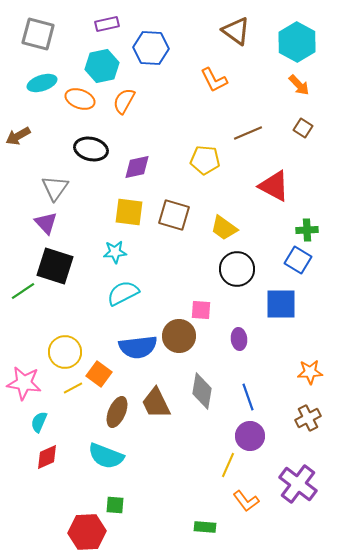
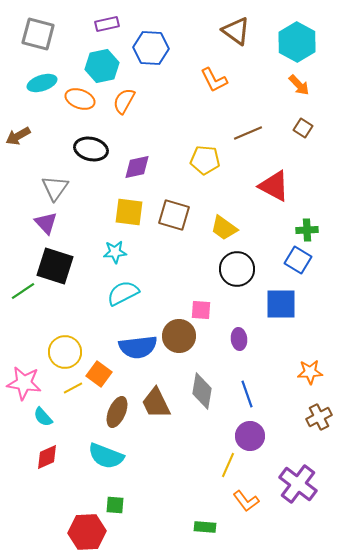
blue line at (248, 397): moved 1 px left, 3 px up
brown cross at (308, 418): moved 11 px right, 1 px up
cyan semicircle at (39, 422): moved 4 px right, 5 px up; rotated 65 degrees counterclockwise
